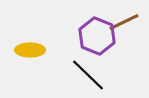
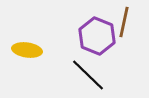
brown line: rotated 52 degrees counterclockwise
yellow ellipse: moved 3 px left; rotated 8 degrees clockwise
